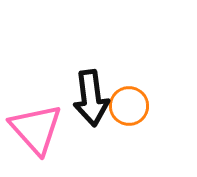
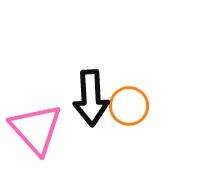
black arrow: rotated 4 degrees clockwise
